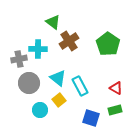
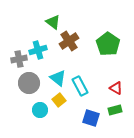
cyan cross: moved 1 px down; rotated 18 degrees counterclockwise
